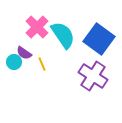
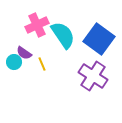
pink cross: moved 2 px up; rotated 20 degrees clockwise
